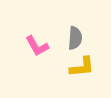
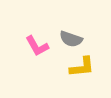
gray semicircle: moved 4 px left, 1 px down; rotated 105 degrees clockwise
